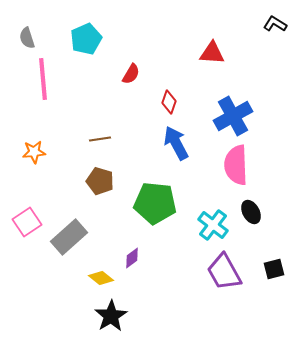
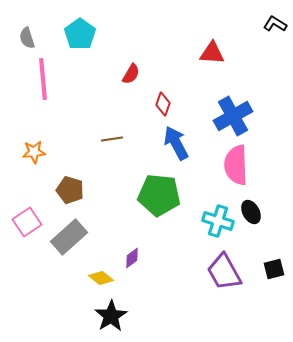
cyan pentagon: moved 6 px left, 5 px up; rotated 12 degrees counterclockwise
red diamond: moved 6 px left, 2 px down
brown line: moved 12 px right
brown pentagon: moved 30 px left, 9 px down
green pentagon: moved 4 px right, 8 px up
cyan cross: moved 5 px right, 4 px up; rotated 20 degrees counterclockwise
